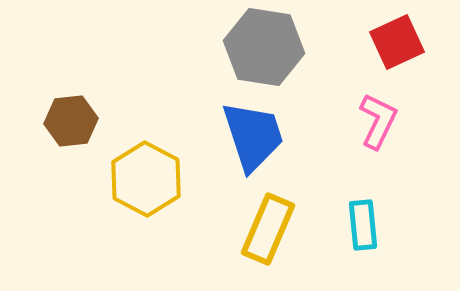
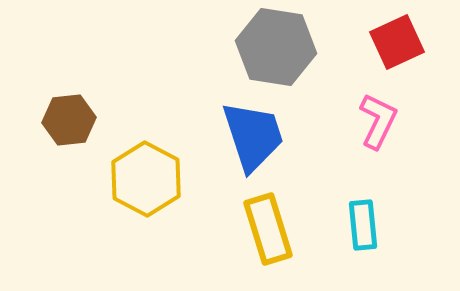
gray hexagon: moved 12 px right
brown hexagon: moved 2 px left, 1 px up
yellow rectangle: rotated 40 degrees counterclockwise
